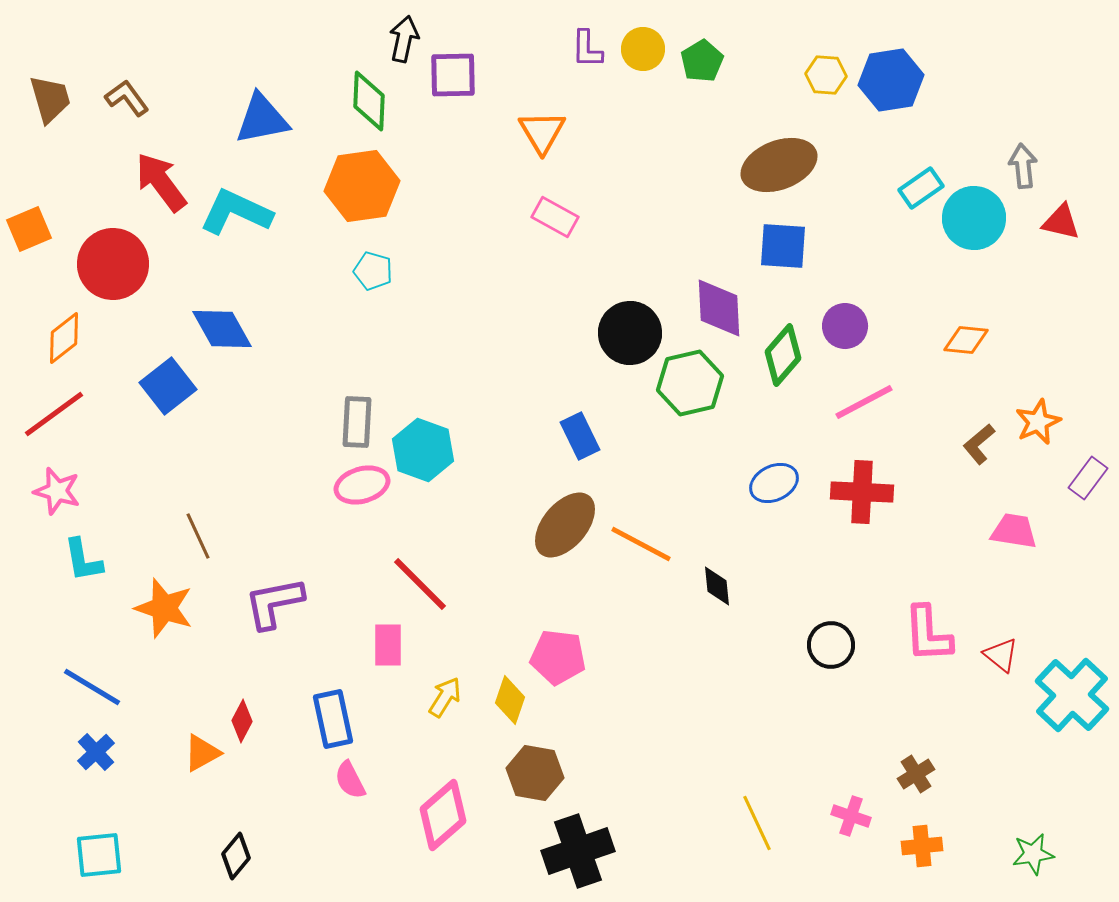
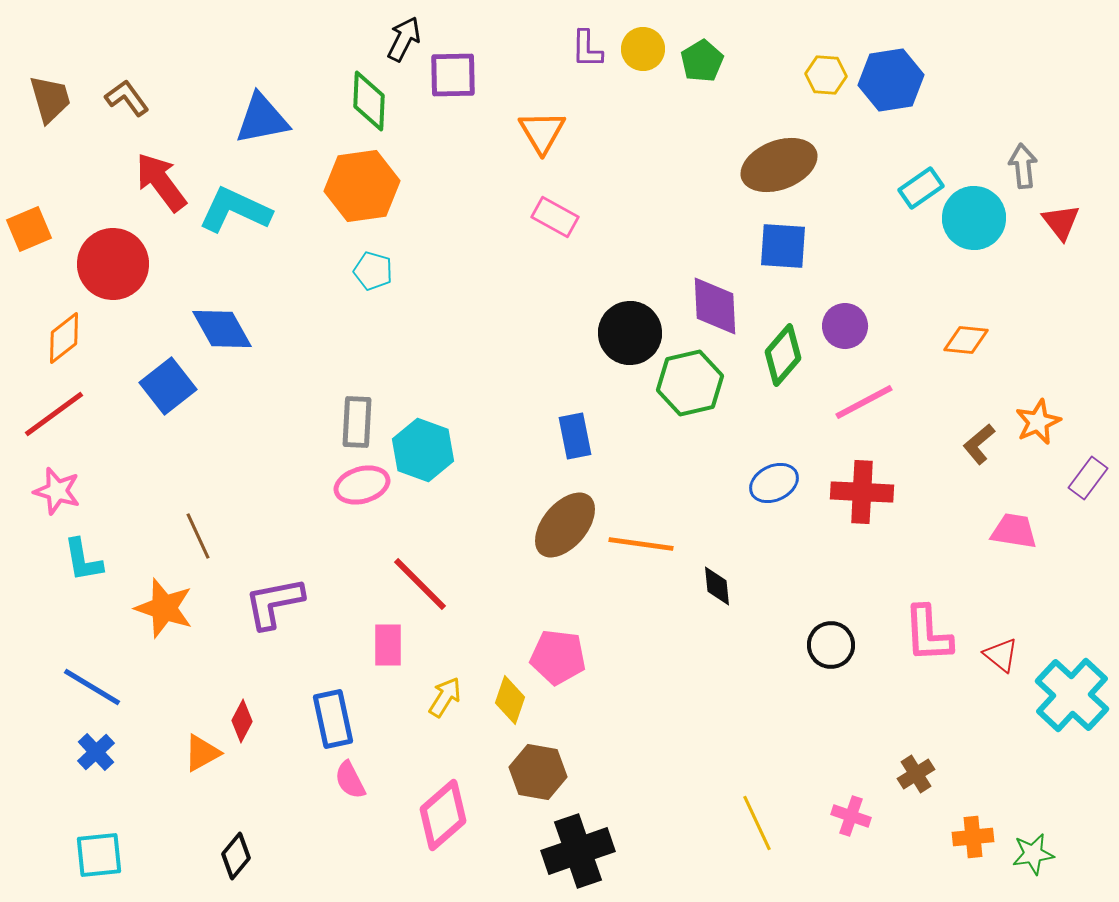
black arrow at (404, 39): rotated 15 degrees clockwise
cyan L-shape at (236, 212): moved 1 px left, 2 px up
red triangle at (1061, 222): rotated 39 degrees clockwise
purple diamond at (719, 308): moved 4 px left, 2 px up
blue rectangle at (580, 436): moved 5 px left; rotated 15 degrees clockwise
orange line at (641, 544): rotated 20 degrees counterclockwise
brown hexagon at (535, 773): moved 3 px right, 1 px up
orange cross at (922, 846): moved 51 px right, 9 px up
